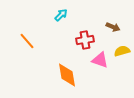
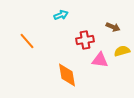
cyan arrow: rotated 24 degrees clockwise
pink triangle: rotated 12 degrees counterclockwise
